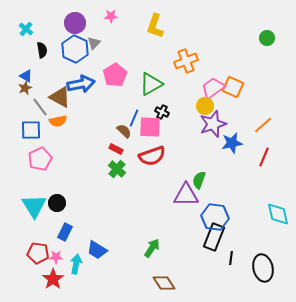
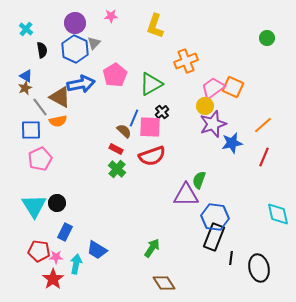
black cross at (162, 112): rotated 24 degrees clockwise
red pentagon at (38, 253): moved 1 px right, 2 px up
black ellipse at (263, 268): moved 4 px left
